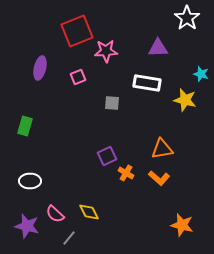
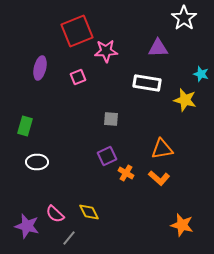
white star: moved 3 px left
gray square: moved 1 px left, 16 px down
white ellipse: moved 7 px right, 19 px up
